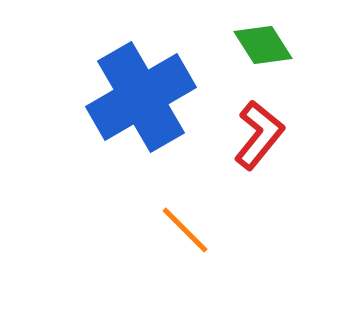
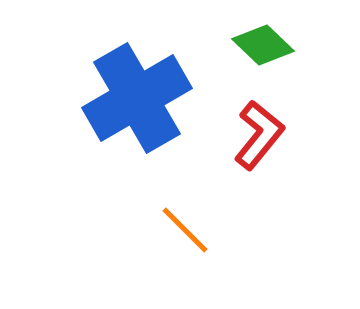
green diamond: rotated 14 degrees counterclockwise
blue cross: moved 4 px left, 1 px down
